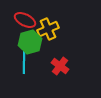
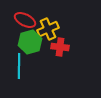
cyan line: moved 5 px left, 5 px down
red cross: moved 19 px up; rotated 30 degrees counterclockwise
